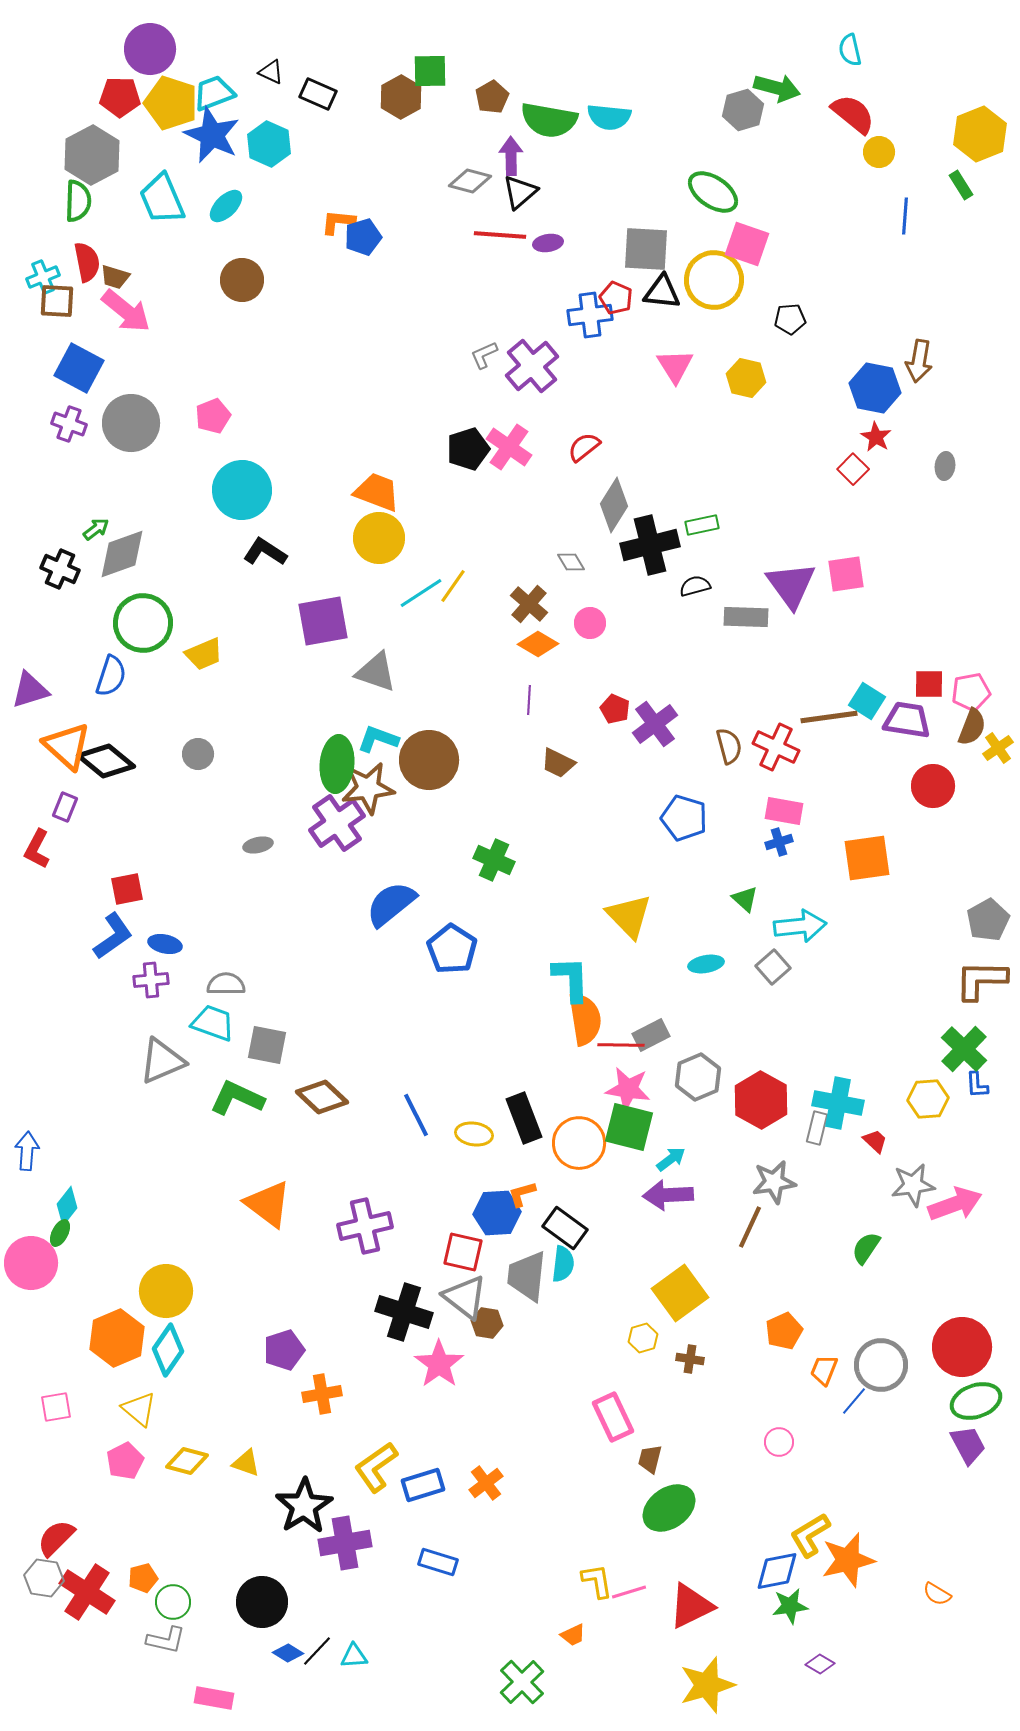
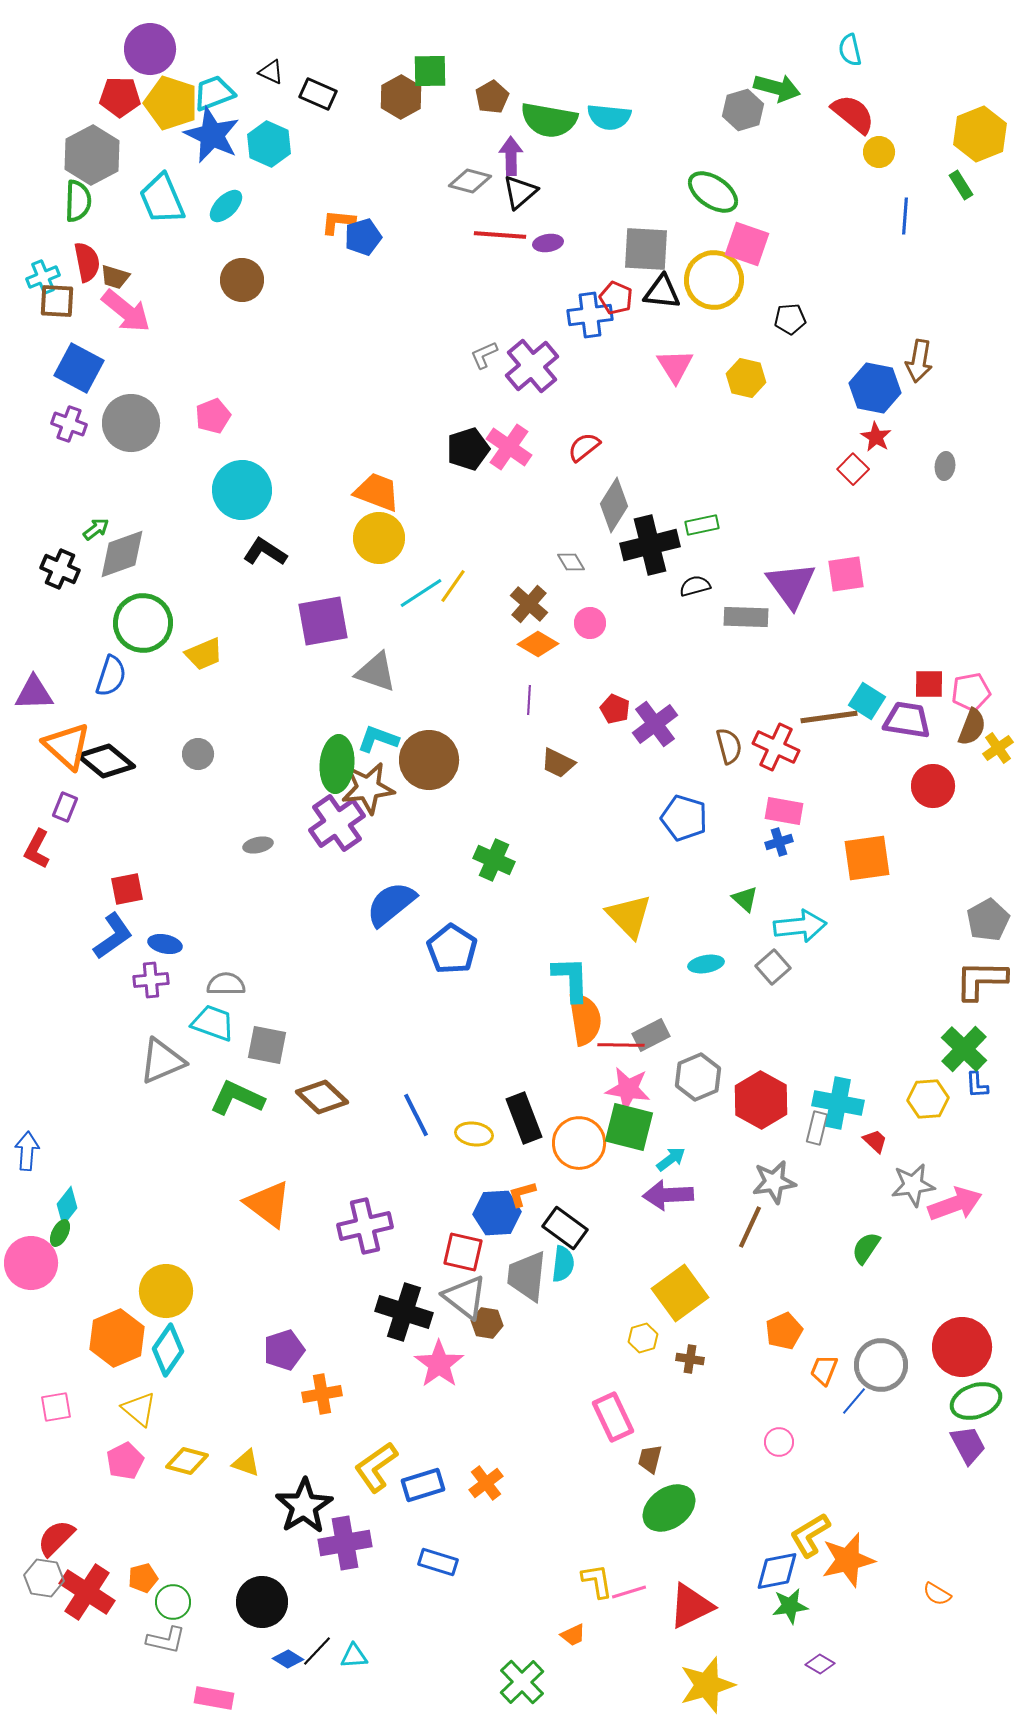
purple triangle at (30, 690): moved 4 px right, 3 px down; rotated 15 degrees clockwise
blue diamond at (288, 1653): moved 6 px down
